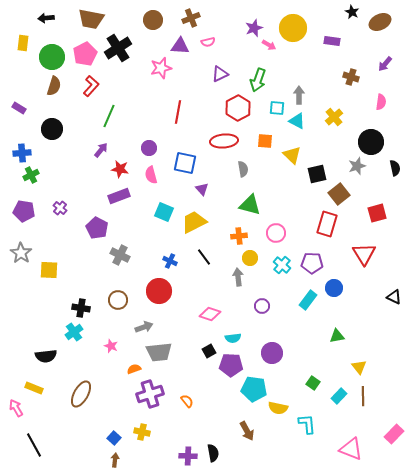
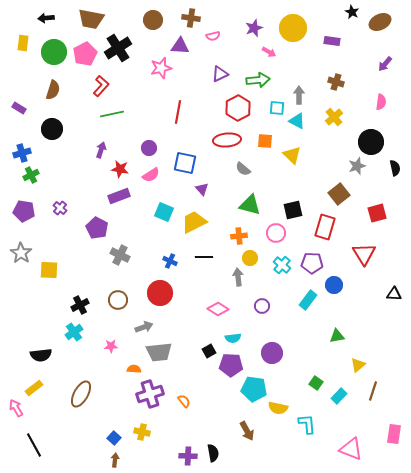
brown cross at (191, 18): rotated 30 degrees clockwise
pink semicircle at (208, 42): moved 5 px right, 6 px up
pink arrow at (269, 45): moved 7 px down
green circle at (52, 57): moved 2 px right, 5 px up
brown cross at (351, 77): moved 15 px left, 5 px down
green arrow at (258, 80): rotated 115 degrees counterclockwise
brown semicircle at (54, 86): moved 1 px left, 4 px down
red L-shape at (91, 86): moved 10 px right
green line at (109, 116): moved 3 px right, 2 px up; rotated 55 degrees clockwise
red ellipse at (224, 141): moved 3 px right, 1 px up
purple arrow at (101, 150): rotated 21 degrees counterclockwise
blue cross at (22, 153): rotated 12 degrees counterclockwise
gray semicircle at (243, 169): rotated 140 degrees clockwise
black square at (317, 174): moved 24 px left, 36 px down
pink semicircle at (151, 175): rotated 108 degrees counterclockwise
red rectangle at (327, 224): moved 2 px left, 3 px down
black line at (204, 257): rotated 54 degrees counterclockwise
blue circle at (334, 288): moved 3 px up
red circle at (159, 291): moved 1 px right, 2 px down
black triangle at (394, 297): moved 3 px up; rotated 21 degrees counterclockwise
black cross at (81, 308): moved 1 px left, 3 px up; rotated 36 degrees counterclockwise
pink diamond at (210, 314): moved 8 px right, 5 px up; rotated 15 degrees clockwise
pink star at (111, 346): rotated 24 degrees counterclockwise
black semicircle at (46, 356): moved 5 px left, 1 px up
yellow triangle at (359, 367): moved 1 px left, 2 px up; rotated 28 degrees clockwise
orange semicircle at (134, 369): rotated 24 degrees clockwise
green square at (313, 383): moved 3 px right
yellow rectangle at (34, 388): rotated 60 degrees counterclockwise
brown line at (363, 396): moved 10 px right, 5 px up; rotated 18 degrees clockwise
orange semicircle at (187, 401): moved 3 px left
pink rectangle at (394, 434): rotated 36 degrees counterclockwise
